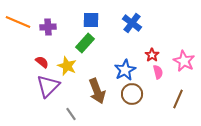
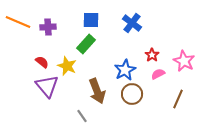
green rectangle: moved 1 px right, 1 px down
pink semicircle: moved 2 px down; rotated 104 degrees counterclockwise
purple triangle: moved 1 px left; rotated 25 degrees counterclockwise
gray line: moved 11 px right, 2 px down
